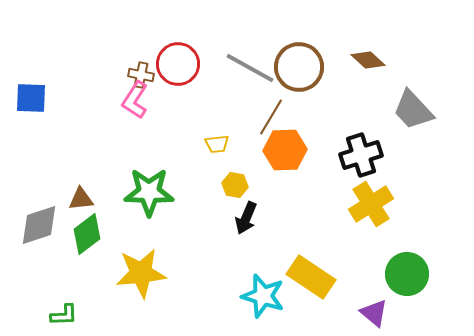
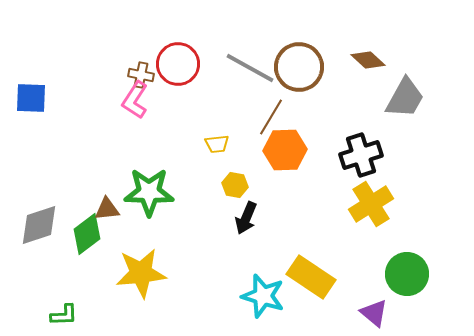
gray trapezoid: moved 8 px left, 12 px up; rotated 108 degrees counterclockwise
brown triangle: moved 26 px right, 10 px down
